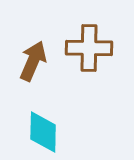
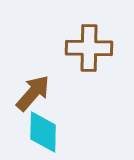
brown arrow: moved 32 px down; rotated 18 degrees clockwise
